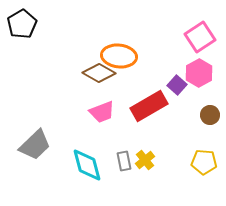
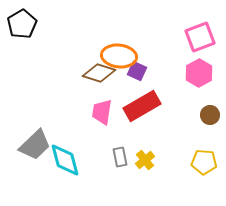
pink square: rotated 12 degrees clockwise
brown diamond: rotated 12 degrees counterclockwise
purple square: moved 40 px left, 14 px up; rotated 18 degrees counterclockwise
red rectangle: moved 7 px left
pink trapezoid: rotated 120 degrees clockwise
gray rectangle: moved 4 px left, 4 px up
cyan diamond: moved 22 px left, 5 px up
